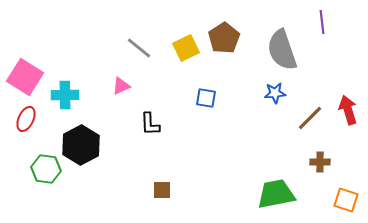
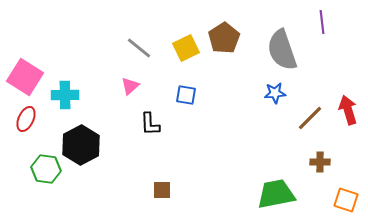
pink triangle: moved 9 px right; rotated 18 degrees counterclockwise
blue square: moved 20 px left, 3 px up
